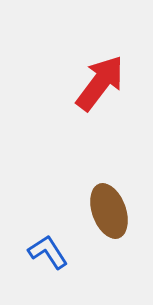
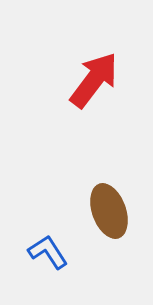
red arrow: moved 6 px left, 3 px up
